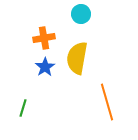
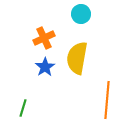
orange cross: rotated 15 degrees counterclockwise
orange line: moved 2 px up; rotated 21 degrees clockwise
